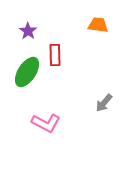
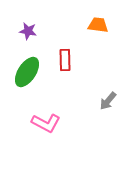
purple star: rotated 24 degrees counterclockwise
red rectangle: moved 10 px right, 5 px down
gray arrow: moved 4 px right, 2 px up
